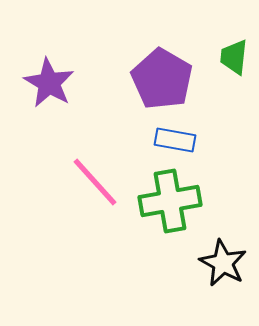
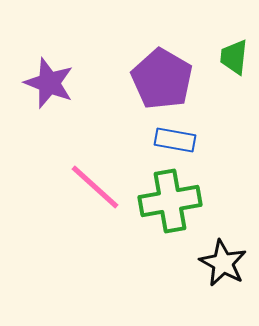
purple star: rotated 9 degrees counterclockwise
pink line: moved 5 px down; rotated 6 degrees counterclockwise
